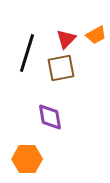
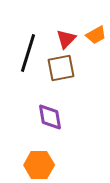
black line: moved 1 px right
orange hexagon: moved 12 px right, 6 px down
